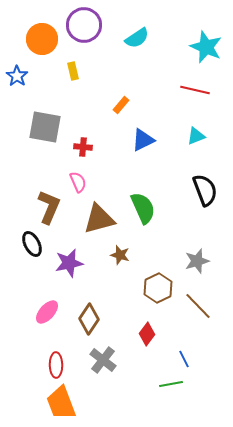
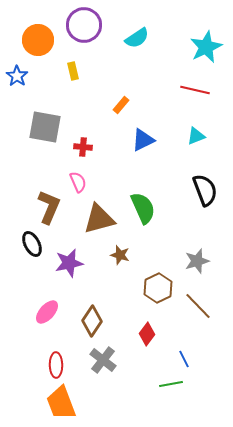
orange circle: moved 4 px left, 1 px down
cyan star: rotated 24 degrees clockwise
brown diamond: moved 3 px right, 2 px down
